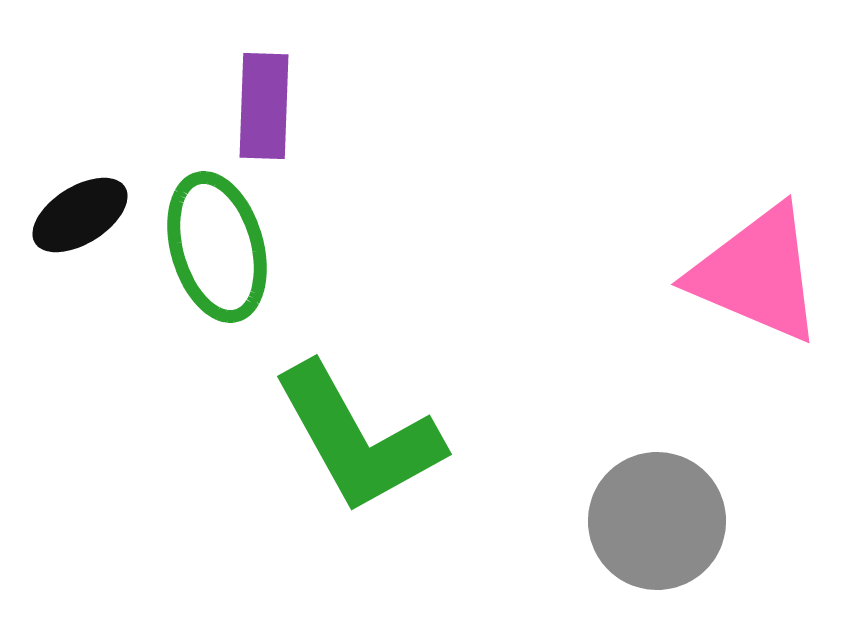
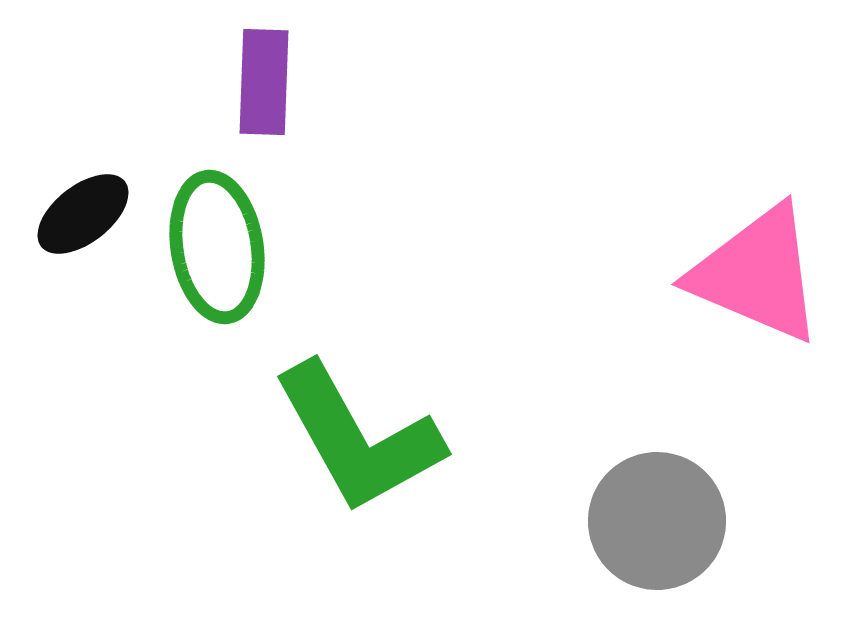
purple rectangle: moved 24 px up
black ellipse: moved 3 px right, 1 px up; rotated 6 degrees counterclockwise
green ellipse: rotated 7 degrees clockwise
